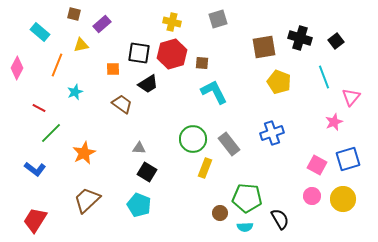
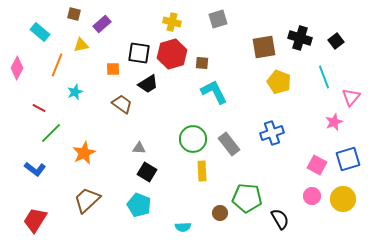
yellow rectangle at (205, 168): moved 3 px left, 3 px down; rotated 24 degrees counterclockwise
cyan semicircle at (245, 227): moved 62 px left
